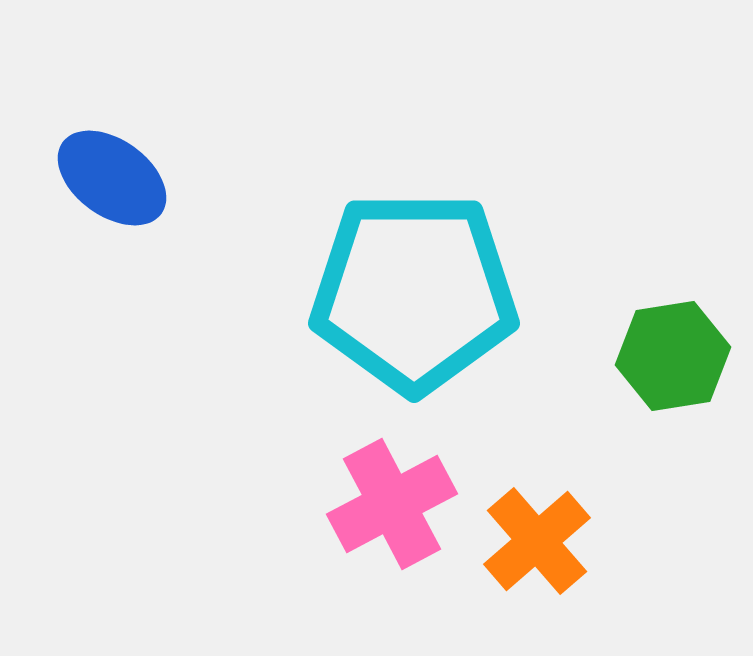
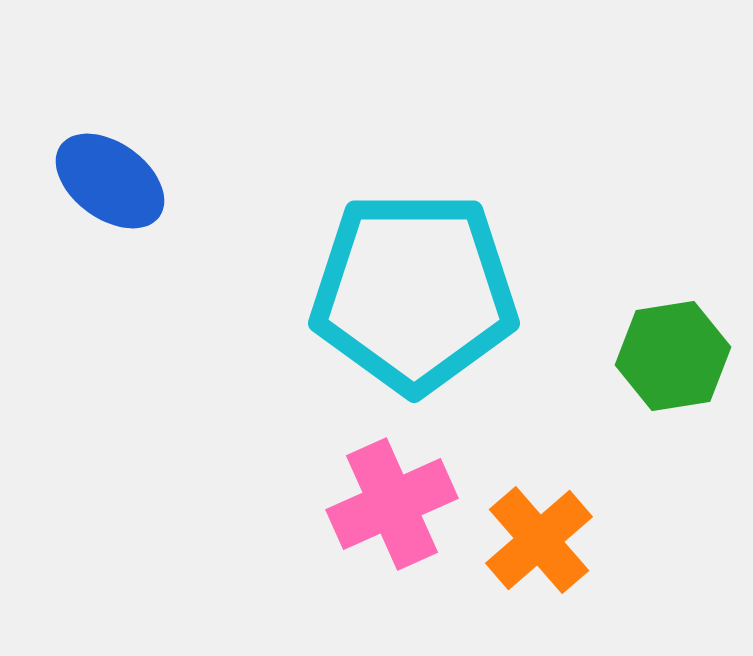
blue ellipse: moved 2 px left, 3 px down
pink cross: rotated 4 degrees clockwise
orange cross: moved 2 px right, 1 px up
